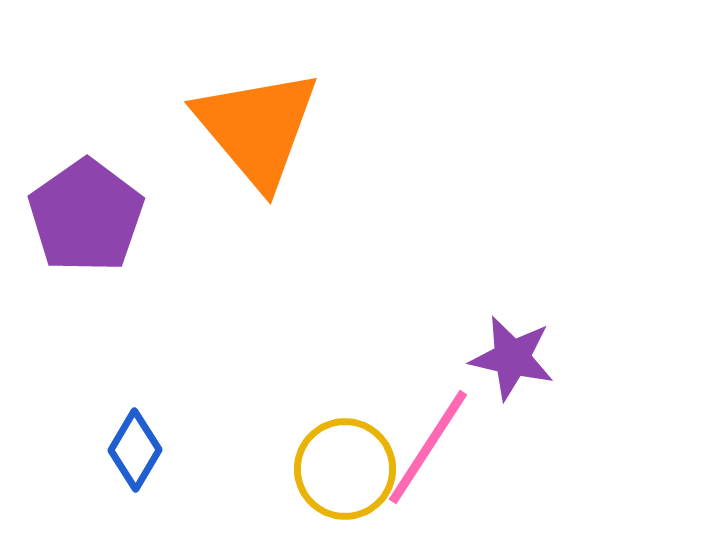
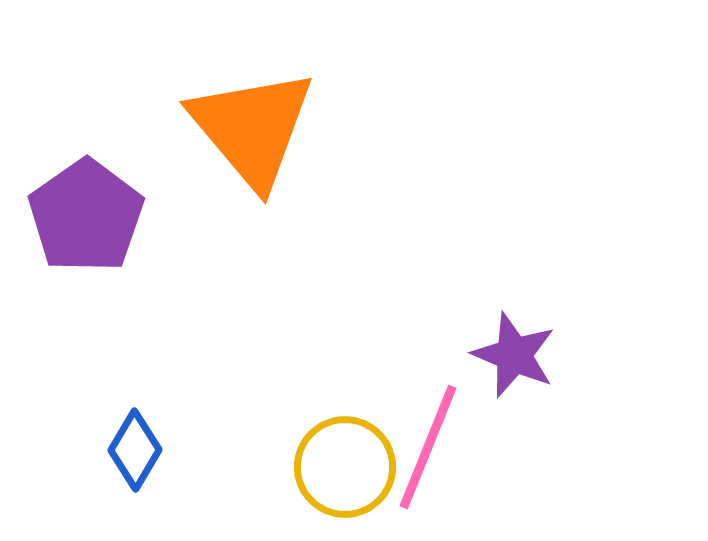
orange triangle: moved 5 px left
purple star: moved 2 px right, 3 px up; rotated 10 degrees clockwise
pink line: rotated 11 degrees counterclockwise
yellow circle: moved 2 px up
